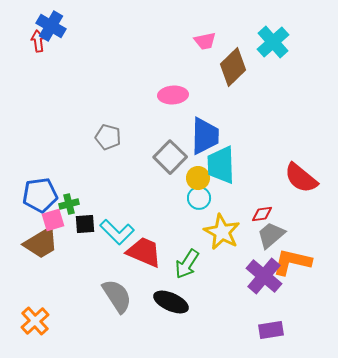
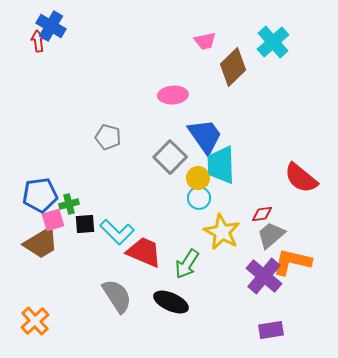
blue trapezoid: rotated 36 degrees counterclockwise
